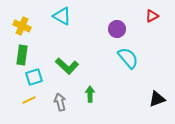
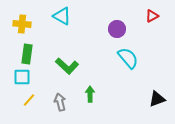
yellow cross: moved 2 px up; rotated 18 degrees counterclockwise
green rectangle: moved 5 px right, 1 px up
cyan square: moved 12 px left; rotated 18 degrees clockwise
yellow line: rotated 24 degrees counterclockwise
